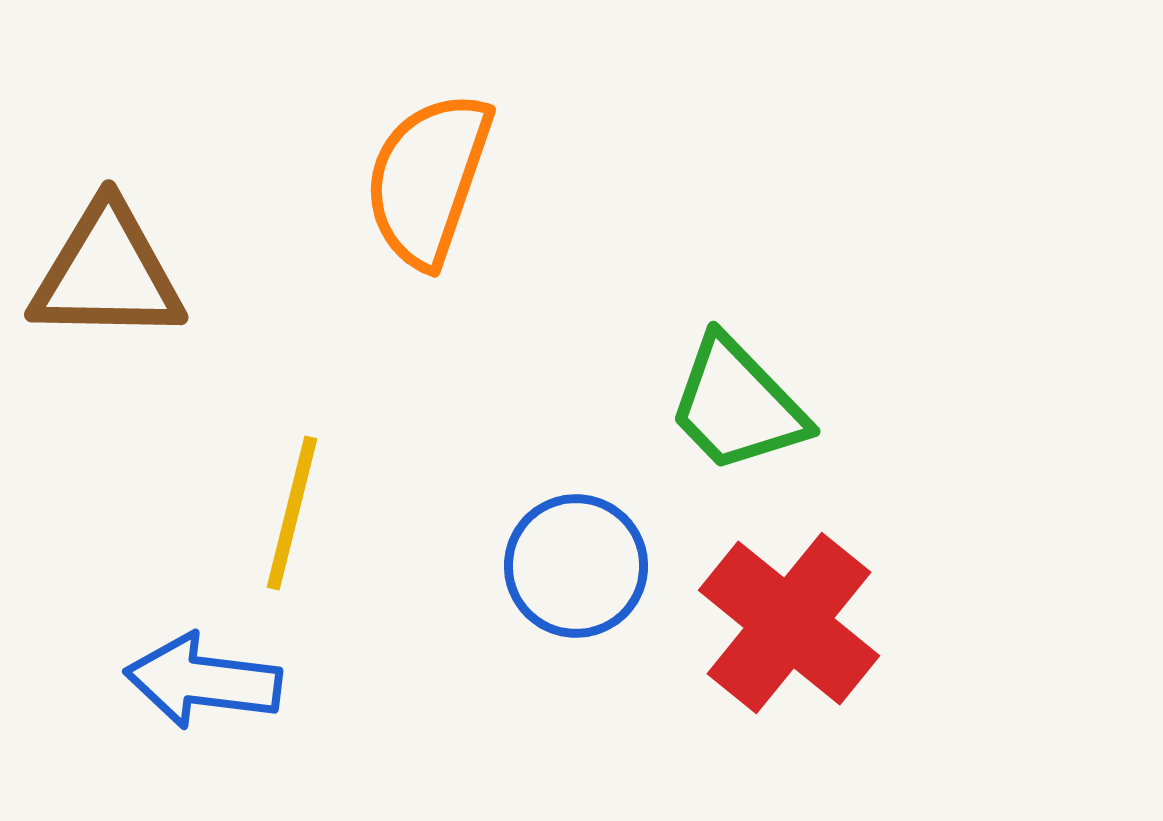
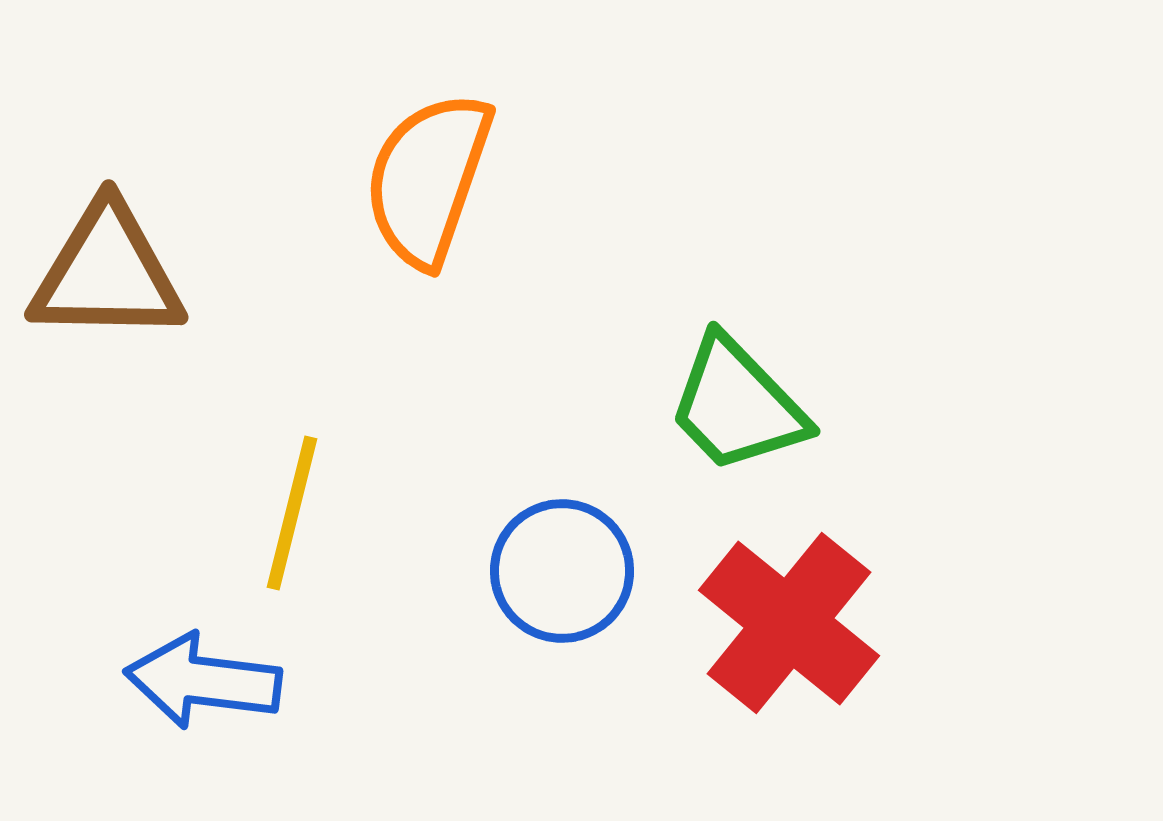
blue circle: moved 14 px left, 5 px down
